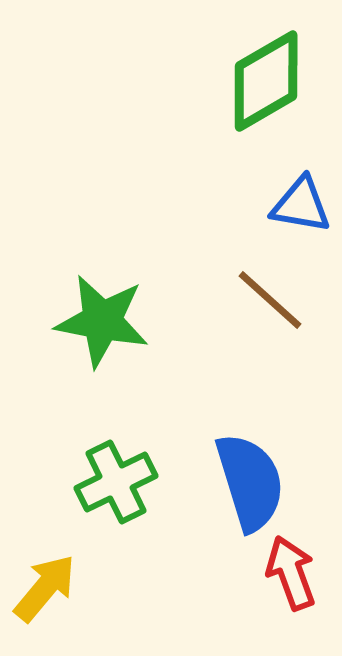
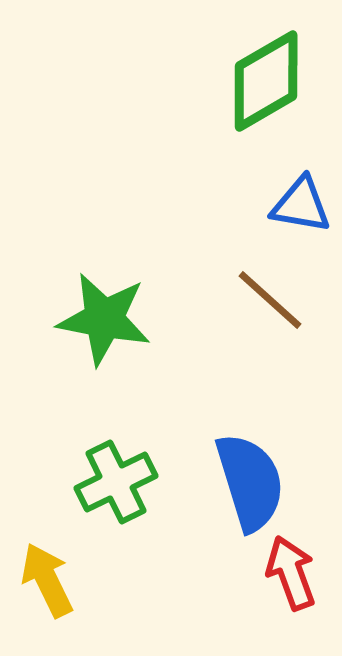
green star: moved 2 px right, 2 px up
yellow arrow: moved 2 px right, 8 px up; rotated 66 degrees counterclockwise
